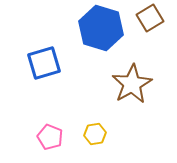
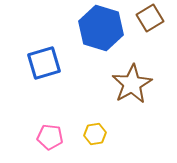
pink pentagon: rotated 15 degrees counterclockwise
